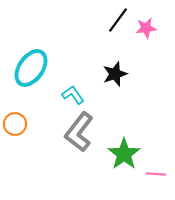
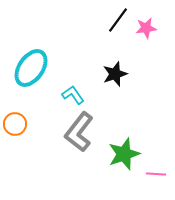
green star: rotated 16 degrees clockwise
